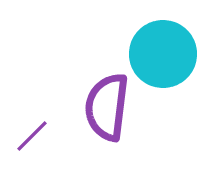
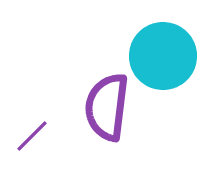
cyan circle: moved 2 px down
